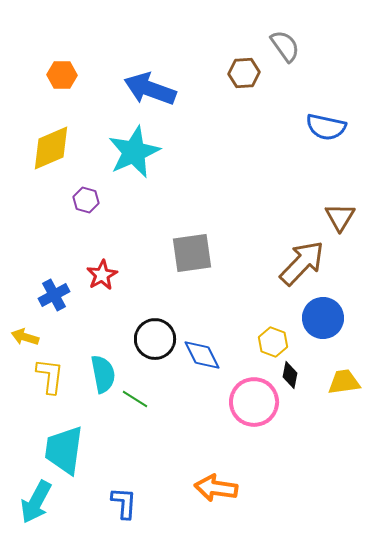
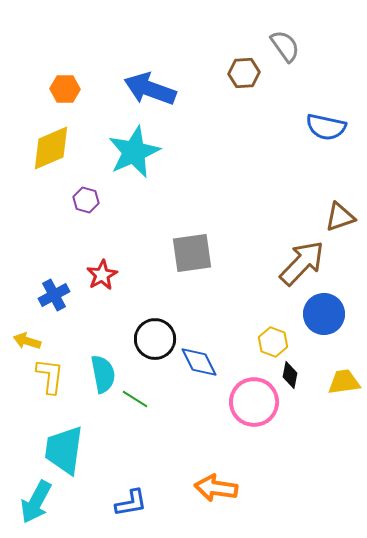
orange hexagon: moved 3 px right, 14 px down
brown triangle: rotated 40 degrees clockwise
blue circle: moved 1 px right, 4 px up
yellow arrow: moved 2 px right, 4 px down
blue diamond: moved 3 px left, 7 px down
blue L-shape: moved 7 px right; rotated 76 degrees clockwise
